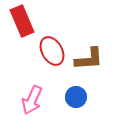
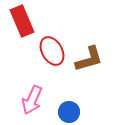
brown L-shape: rotated 12 degrees counterclockwise
blue circle: moved 7 px left, 15 px down
